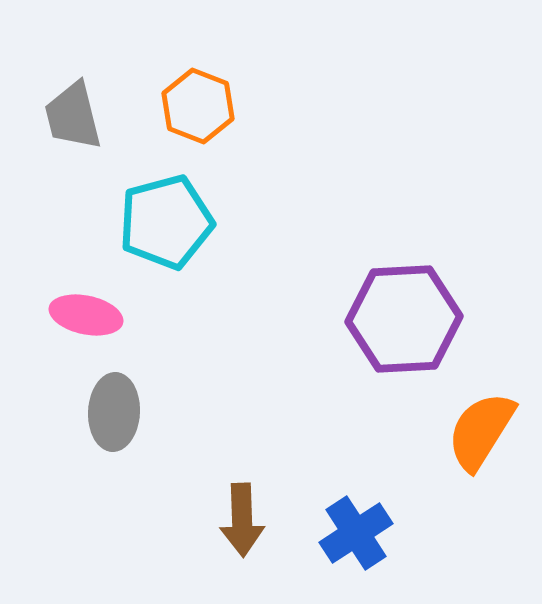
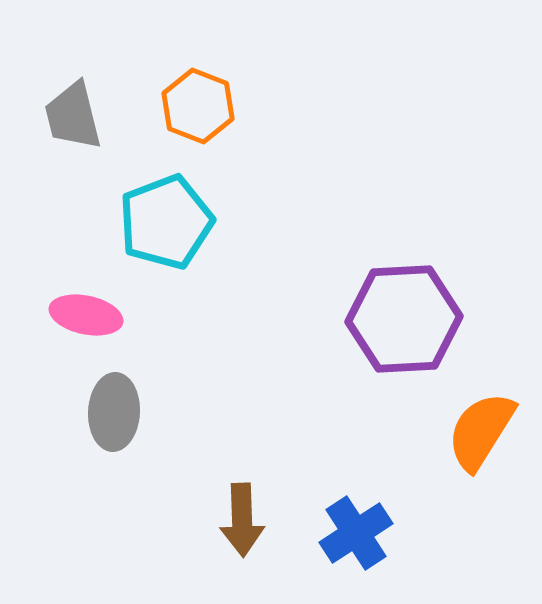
cyan pentagon: rotated 6 degrees counterclockwise
